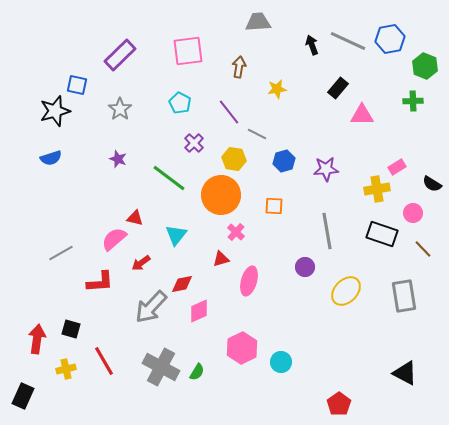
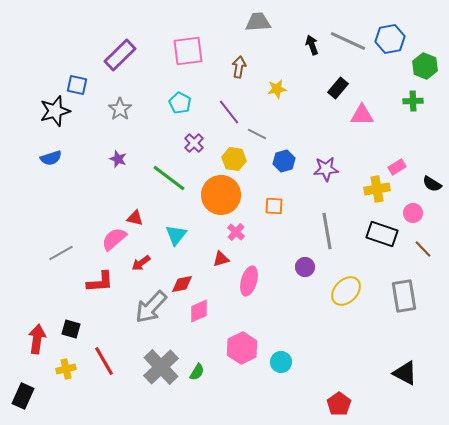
gray cross at (161, 367): rotated 18 degrees clockwise
